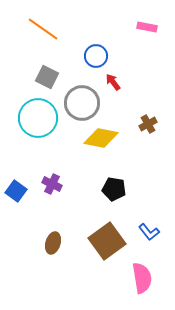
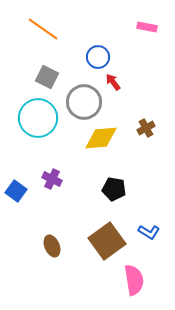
blue circle: moved 2 px right, 1 px down
gray circle: moved 2 px right, 1 px up
brown cross: moved 2 px left, 4 px down
yellow diamond: rotated 16 degrees counterclockwise
purple cross: moved 5 px up
blue L-shape: rotated 20 degrees counterclockwise
brown ellipse: moved 1 px left, 3 px down; rotated 40 degrees counterclockwise
pink semicircle: moved 8 px left, 2 px down
